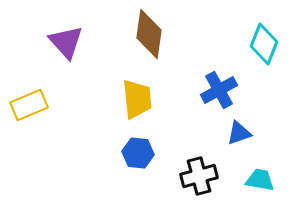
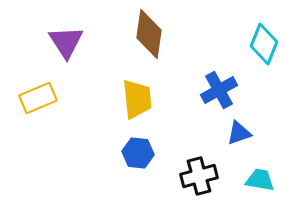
purple triangle: rotated 9 degrees clockwise
yellow rectangle: moved 9 px right, 7 px up
